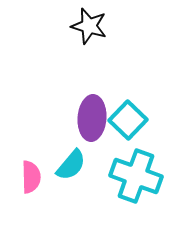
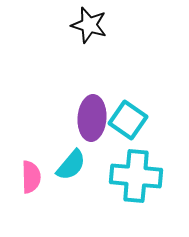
black star: moved 1 px up
cyan square: rotated 9 degrees counterclockwise
cyan cross: rotated 15 degrees counterclockwise
